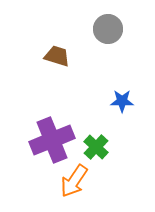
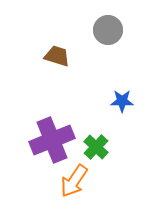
gray circle: moved 1 px down
